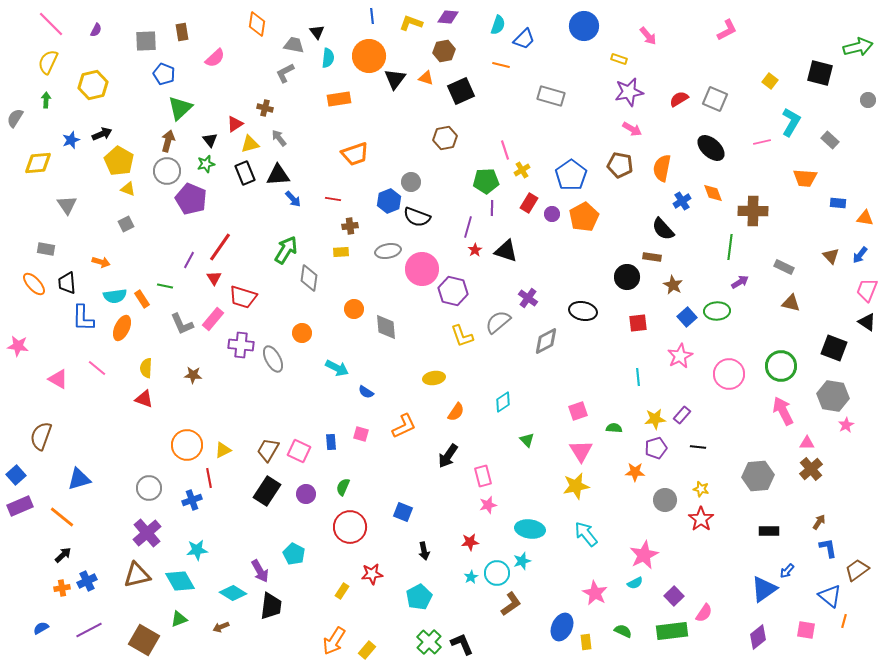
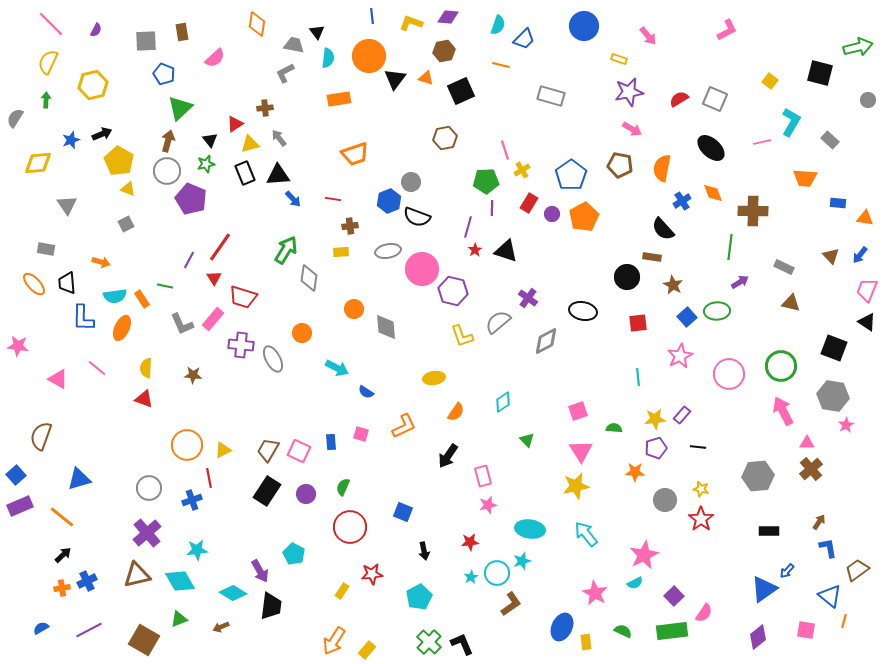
brown cross at (265, 108): rotated 21 degrees counterclockwise
